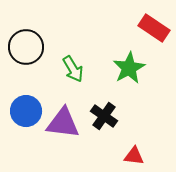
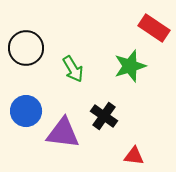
black circle: moved 1 px down
green star: moved 1 px right, 2 px up; rotated 12 degrees clockwise
purple triangle: moved 10 px down
